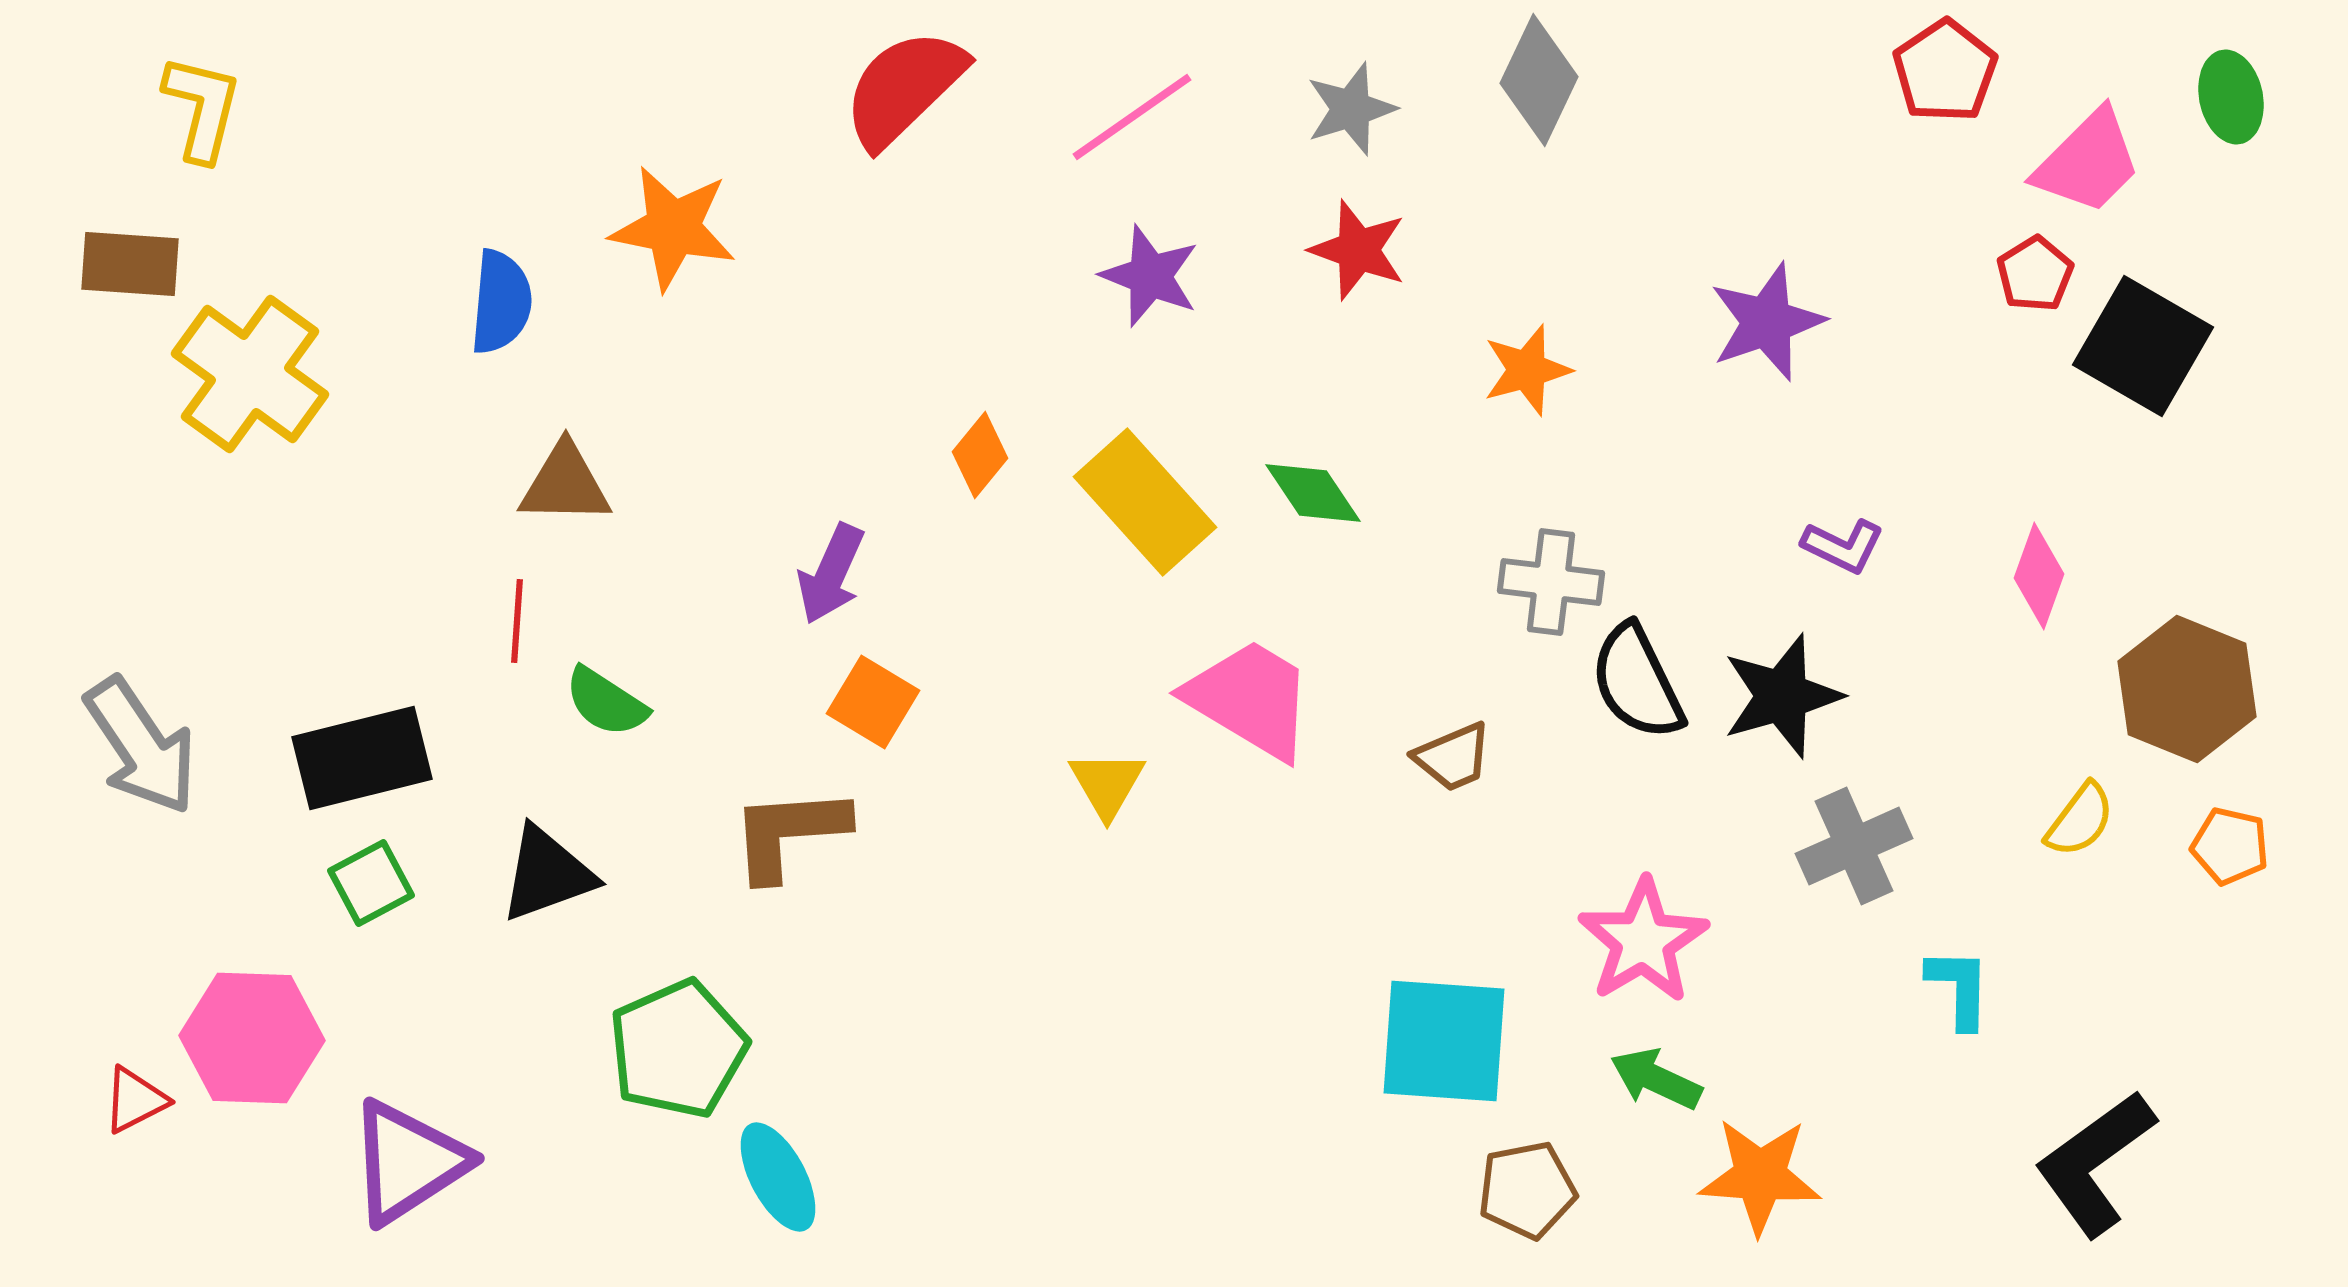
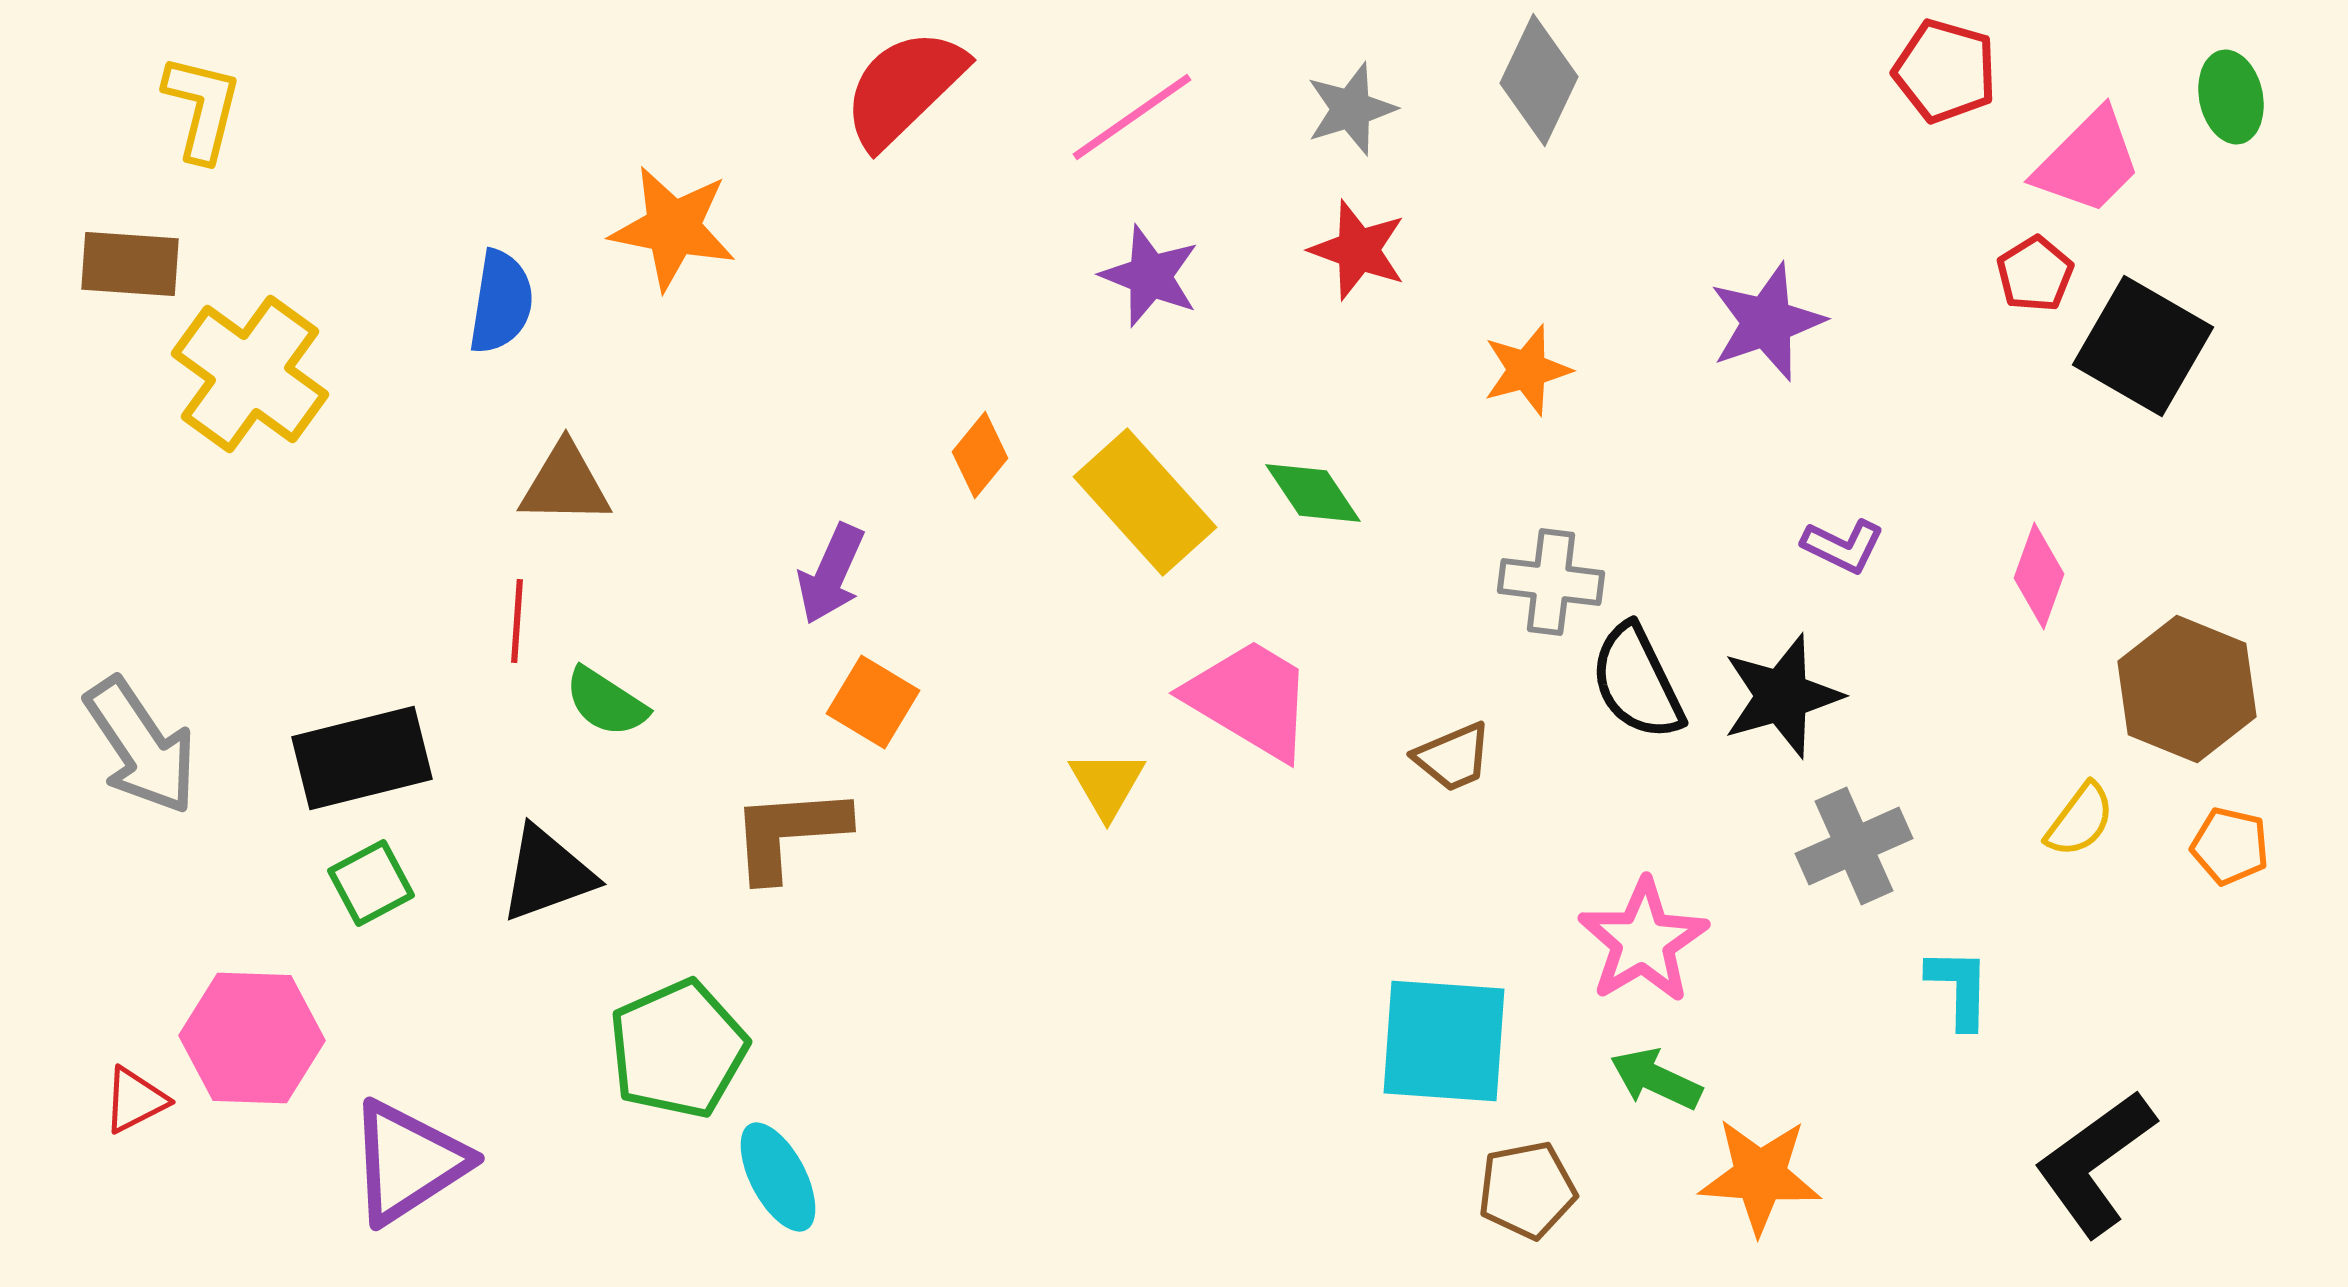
red pentagon at (1945, 71): rotated 22 degrees counterclockwise
blue semicircle at (501, 302): rotated 4 degrees clockwise
